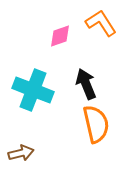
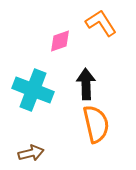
pink diamond: moved 5 px down
black arrow: rotated 20 degrees clockwise
brown arrow: moved 10 px right
